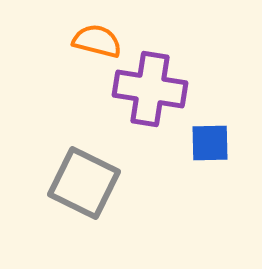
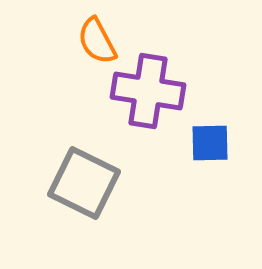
orange semicircle: rotated 132 degrees counterclockwise
purple cross: moved 2 px left, 2 px down
